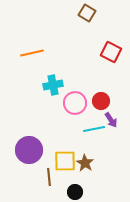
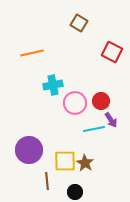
brown square: moved 8 px left, 10 px down
red square: moved 1 px right
brown line: moved 2 px left, 4 px down
